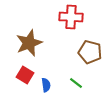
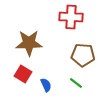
brown star: rotated 20 degrees clockwise
brown pentagon: moved 7 px left, 3 px down; rotated 10 degrees counterclockwise
red square: moved 2 px left, 1 px up
blue semicircle: rotated 16 degrees counterclockwise
